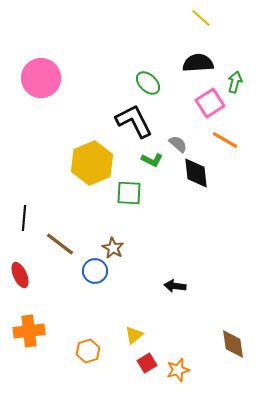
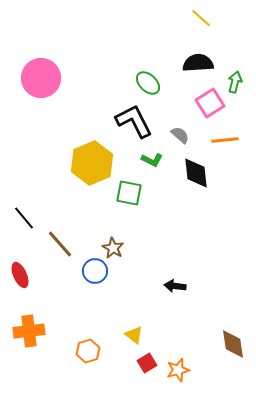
orange line: rotated 36 degrees counterclockwise
gray semicircle: moved 2 px right, 9 px up
green square: rotated 8 degrees clockwise
black line: rotated 45 degrees counterclockwise
brown line: rotated 12 degrees clockwise
yellow triangle: rotated 42 degrees counterclockwise
